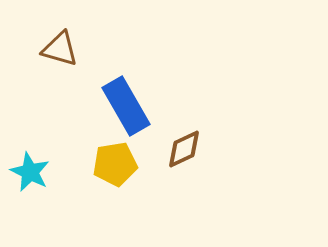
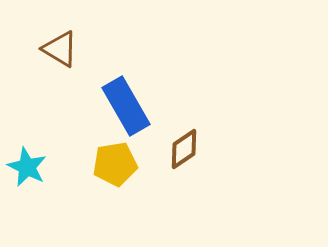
brown triangle: rotated 15 degrees clockwise
brown diamond: rotated 9 degrees counterclockwise
cyan star: moved 3 px left, 5 px up
